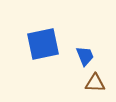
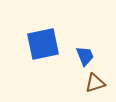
brown triangle: rotated 20 degrees counterclockwise
